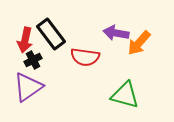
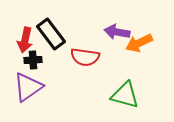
purple arrow: moved 1 px right, 1 px up
orange arrow: rotated 24 degrees clockwise
black cross: rotated 24 degrees clockwise
